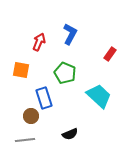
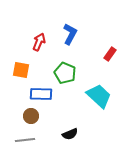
blue rectangle: moved 3 px left, 4 px up; rotated 70 degrees counterclockwise
